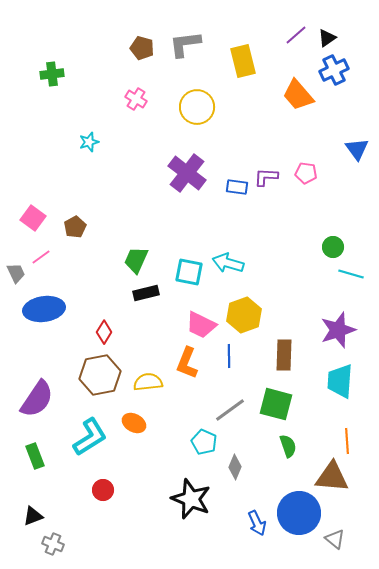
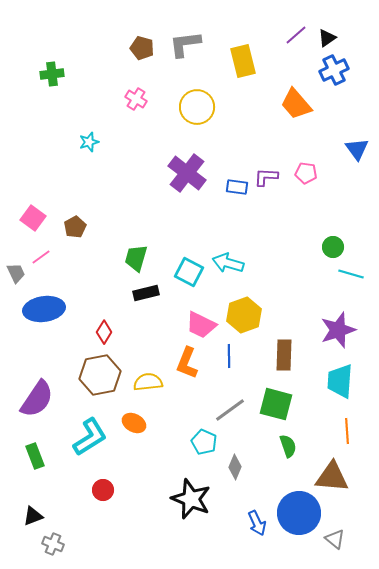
orange trapezoid at (298, 95): moved 2 px left, 9 px down
green trapezoid at (136, 260): moved 2 px up; rotated 8 degrees counterclockwise
cyan square at (189, 272): rotated 16 degrees clockwise
orange line at (347, 441): moved 10 px up
